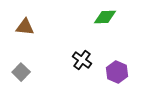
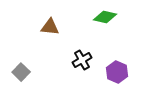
green diamond: rotated 15 degrees clockwise
brown triangle: moved 25 px right
black cross: rotated 24 degrees clockwise
